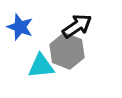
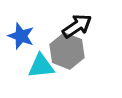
blue star: moved 1 px right, 9 px down
